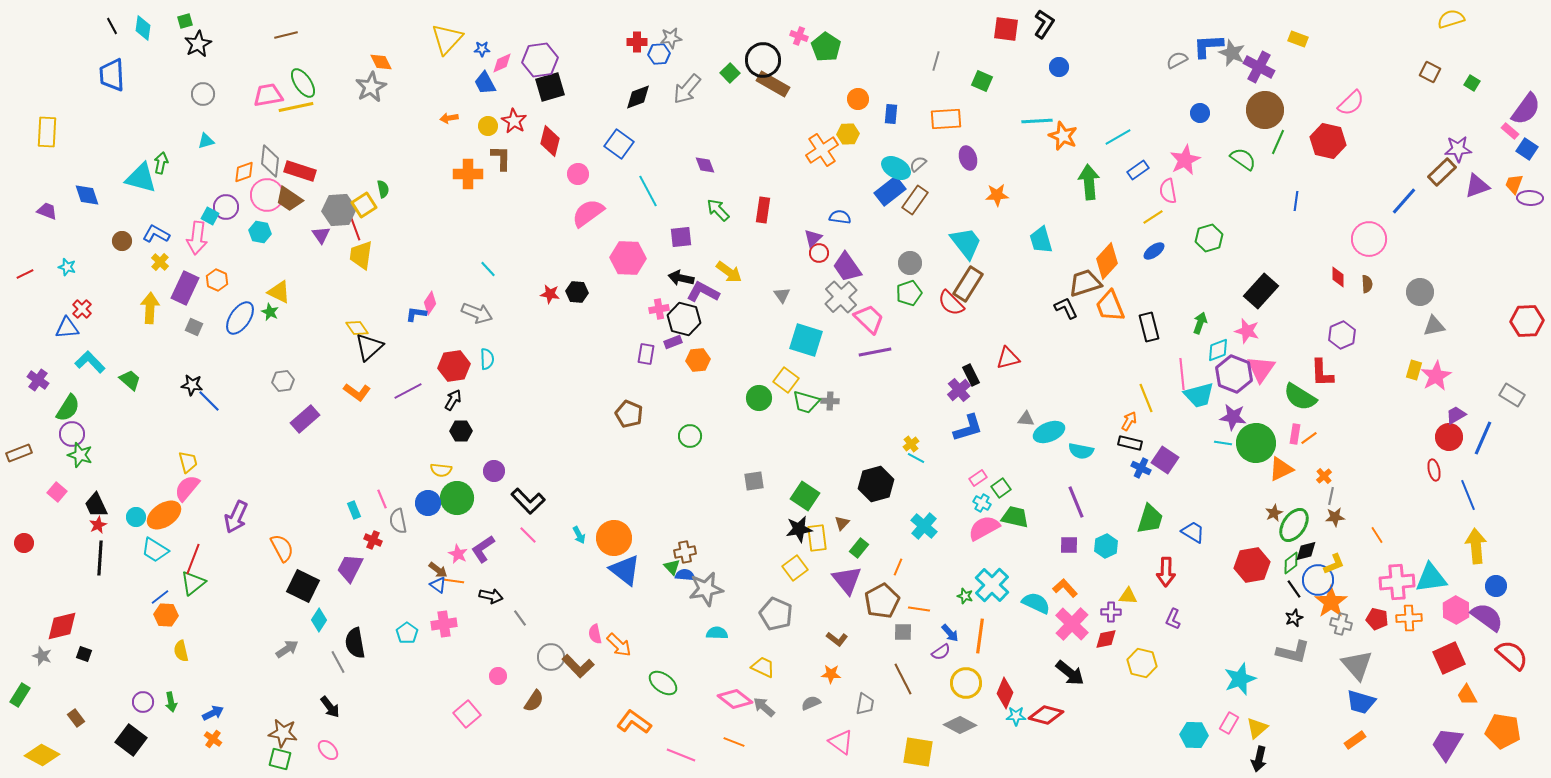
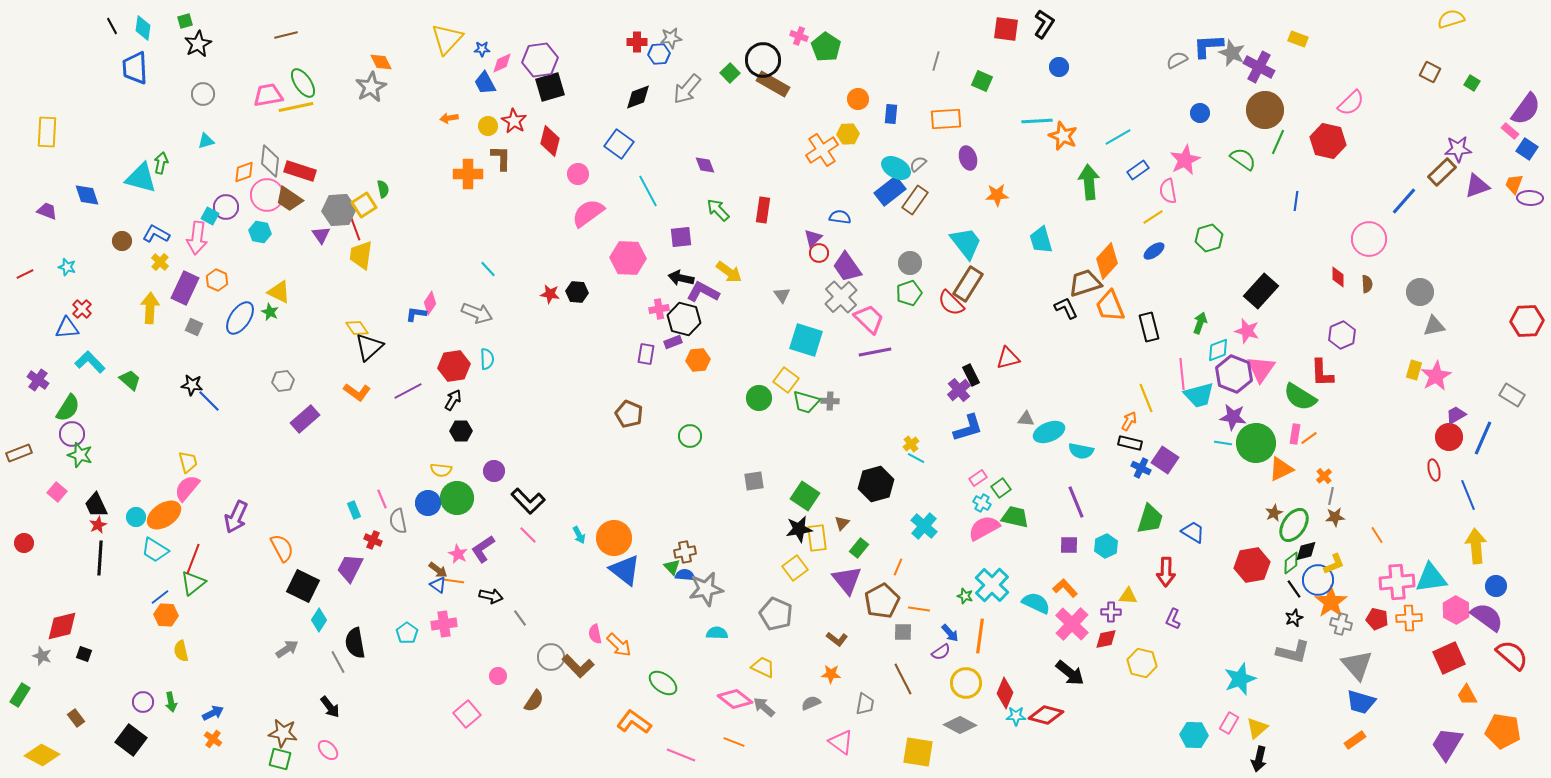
blue trapezoid at (112, 75): moved 23 px right, 7 px up
